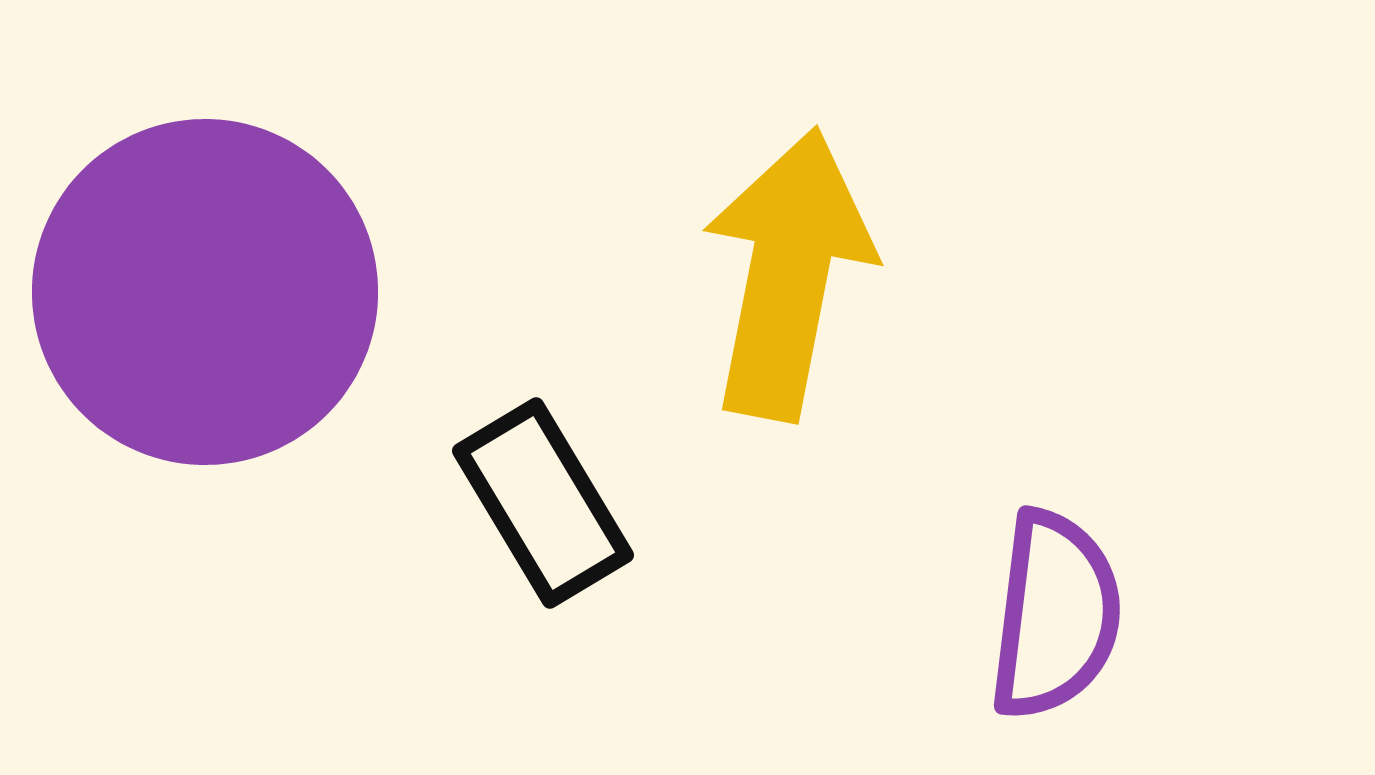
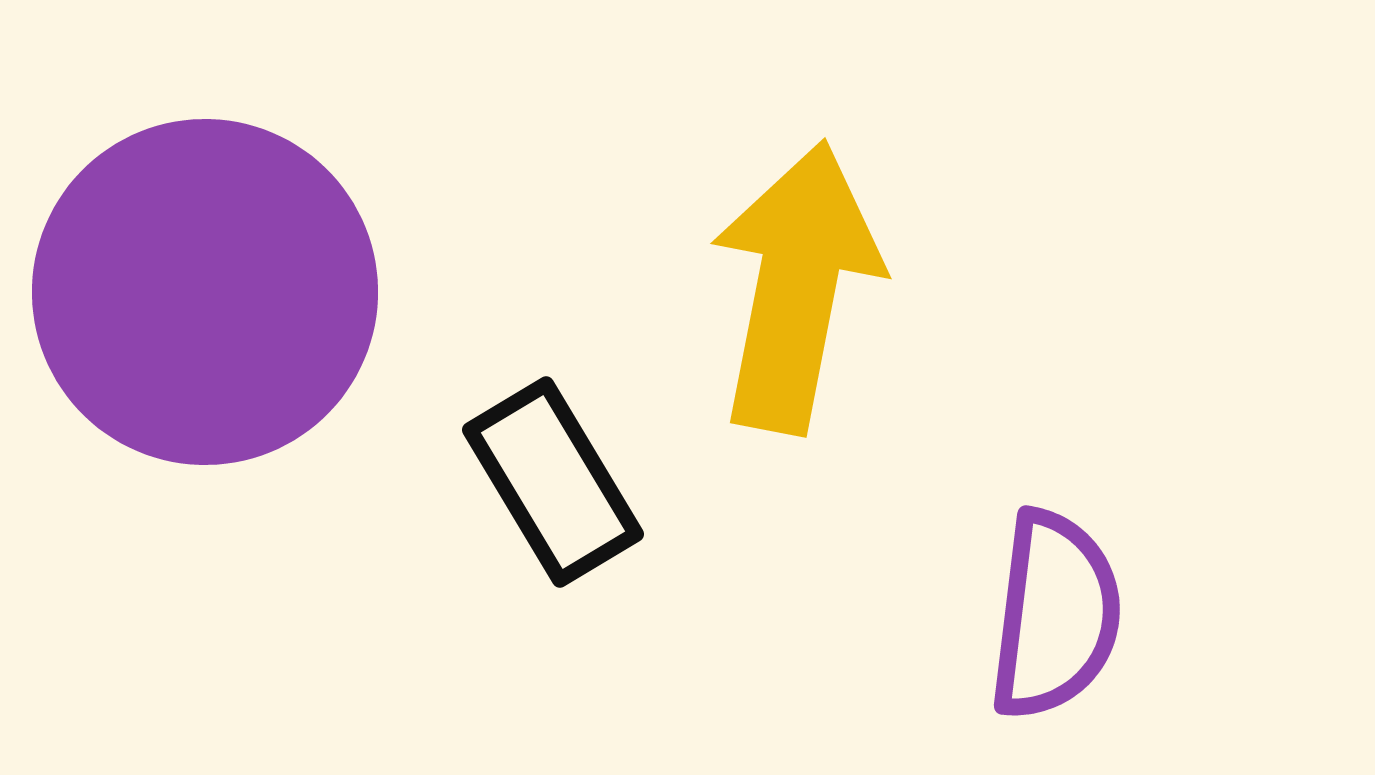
yellow arrow: moved 8 px right, 13 px down
black rectangle: moved 10 px right, 21 px up
